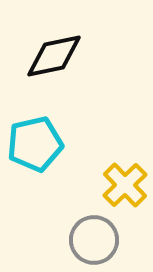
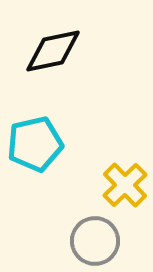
black diamond: moved 1 px left, 5 px up
gray circle: moved 1 px right, 1 px down
